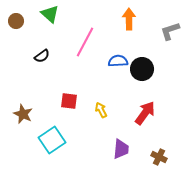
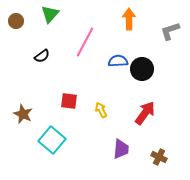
green triangle: rotated 30 degrees clockwise
cyan square: rotated 16 degrees counterclockwise
